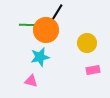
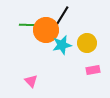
black line: moved 6 px right, 2 px down
cyan star: moved 22 px right, 12 px up
pink triangle: rotated 32 degrees clockwise
